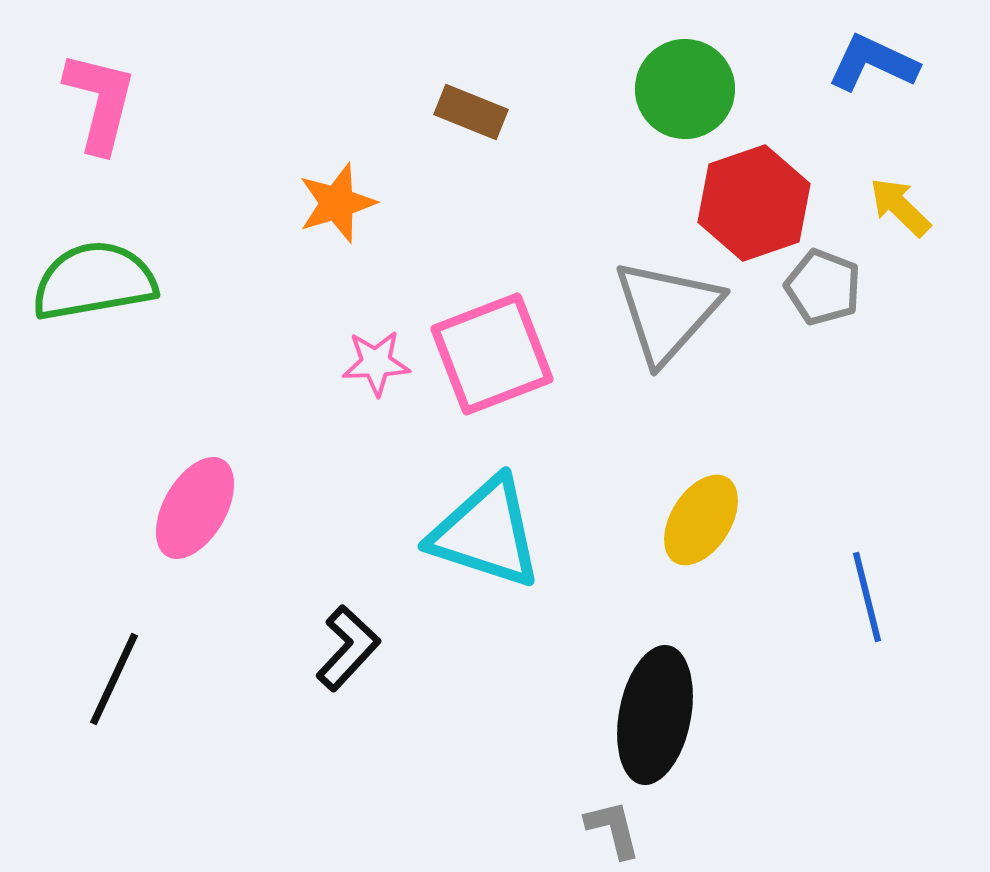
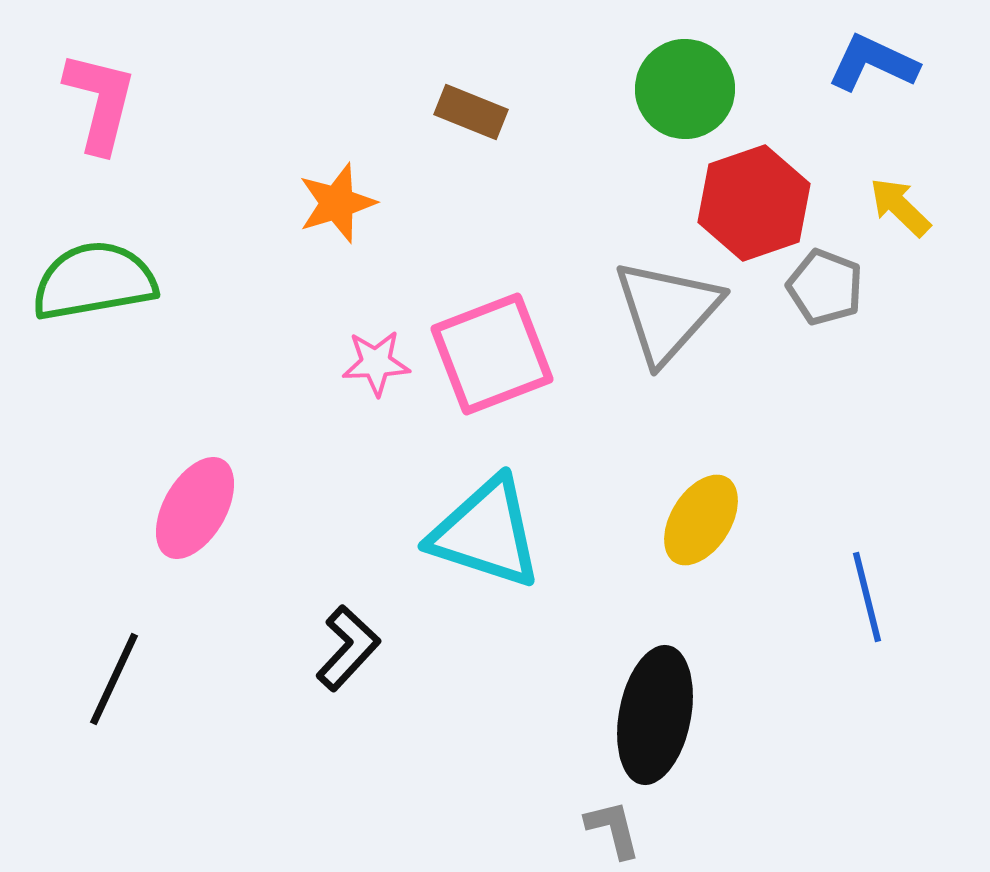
gray pentagon: moved 2 px right
